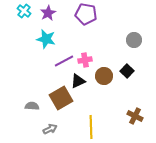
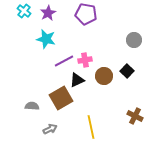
black triangle: moved 1 px left, 1 px up
yellow line: rotated 10 degrees counterclockwise
